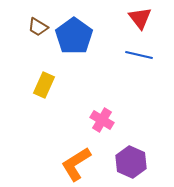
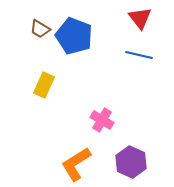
brown trapezoid: moved 2 px right, 2 px down
blue pentagon: rotated 15 degrees counterclockwise
